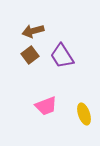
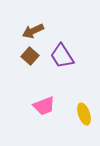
brown arrow: rotated 10 degrees counterclockwise
brown square: moved 1 px down; rotated 12 degrees counterclockwise
pink trapezoid: moved 2 px left
